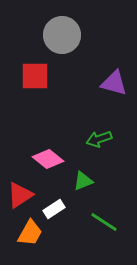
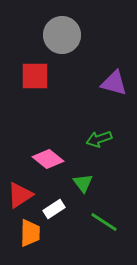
green triangle: moved 2 px down; rotated 45 degrees counterclockwise
orange trapezoid: rotated 28 degrees counterclockwise
